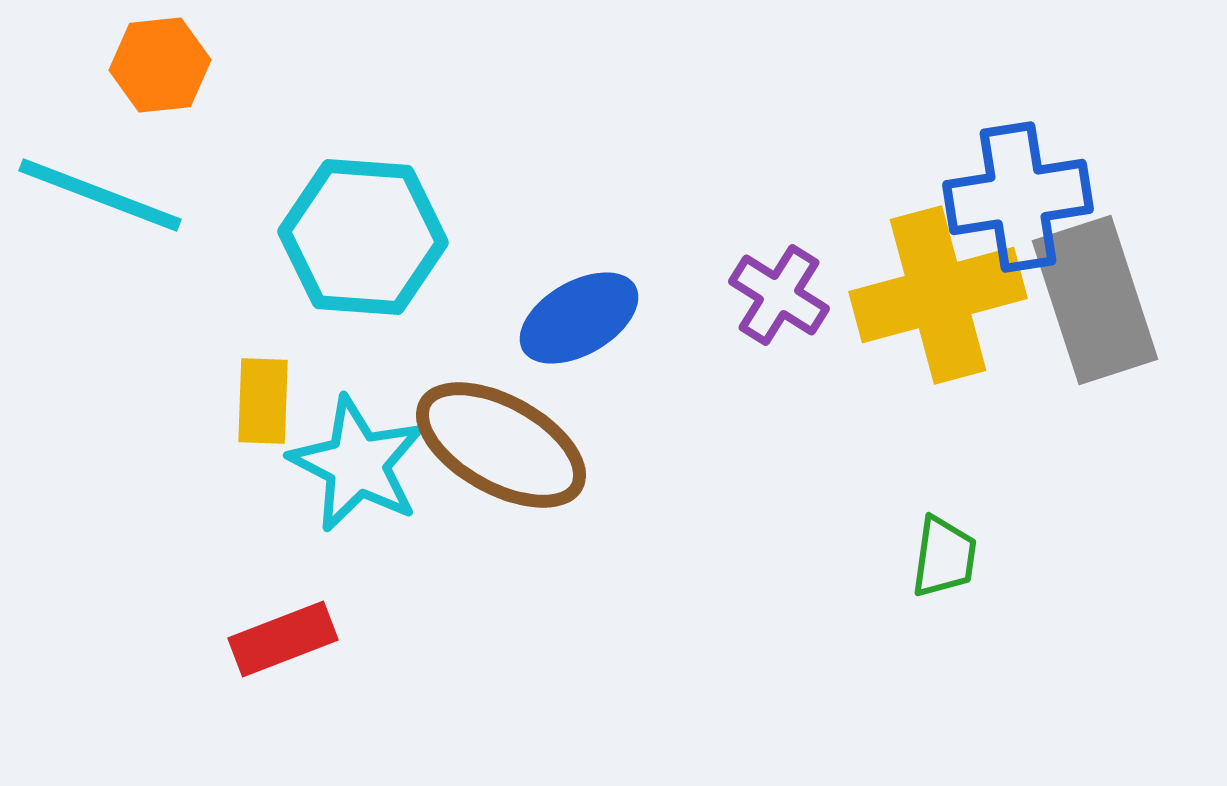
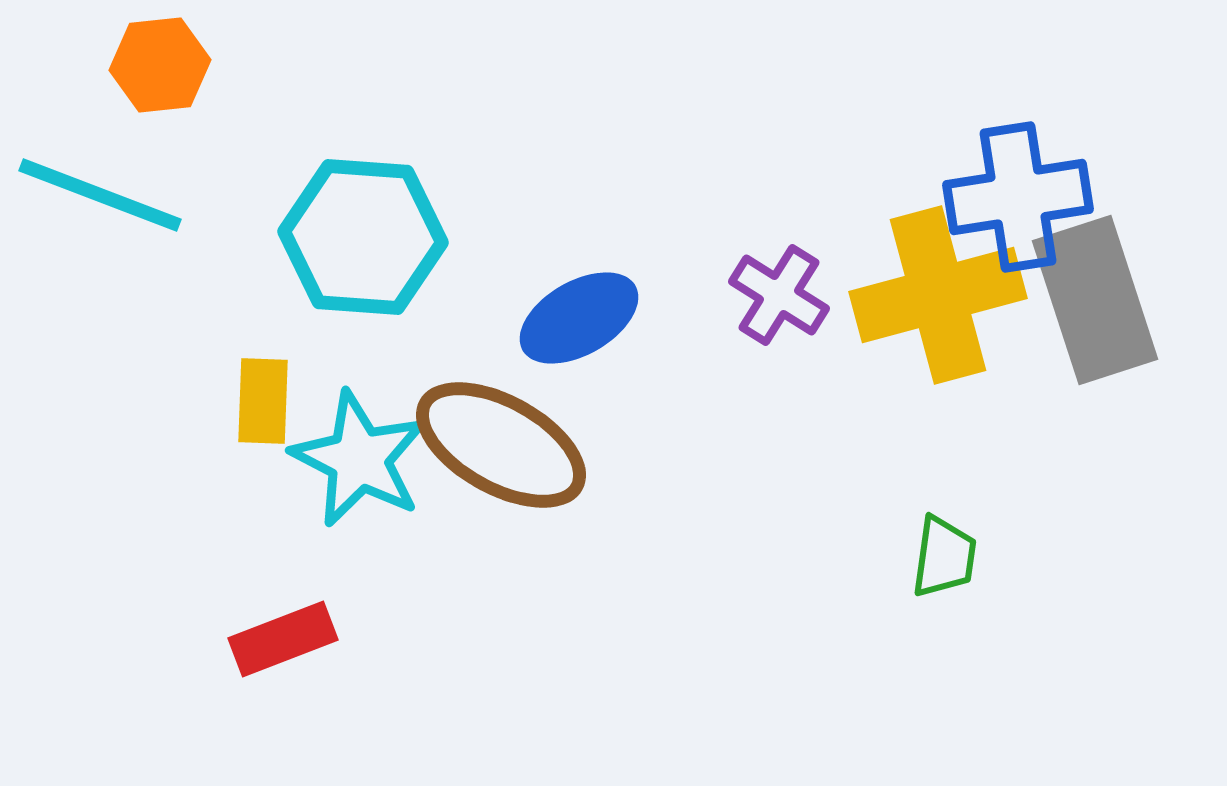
cyan star: moved 2 px right, 5 px up
